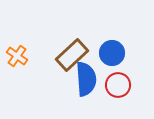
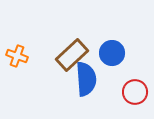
orange cross: rotated 15 degrees counterclockwise
red circle: moved 17 px right, 7 px down
